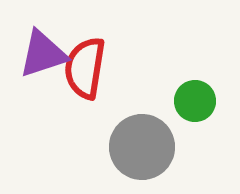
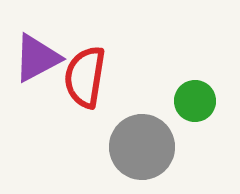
purple triangle: moved 6 px left, 4 px down; rotated 10 degrees counterclockwise
red semicircle: moved 9 px down
